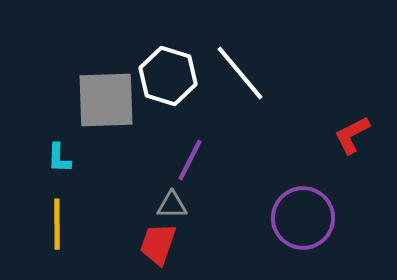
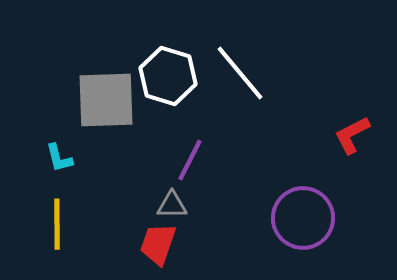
cyan L-shape: rotated 16 degrees counterclockwise
